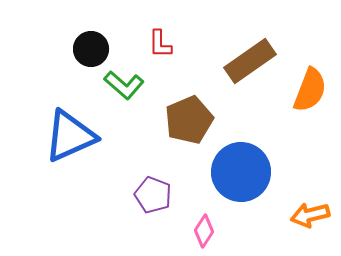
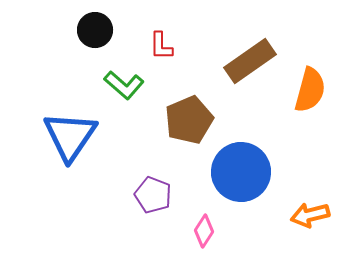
red L-shape: moved 1 px right, 2 px down
black circle: moved 4 px right, 19 px up
orange semicircle: rotated 6 degrees counterclockwise
blue triangle: rotated 32 degrees counterclockwise
